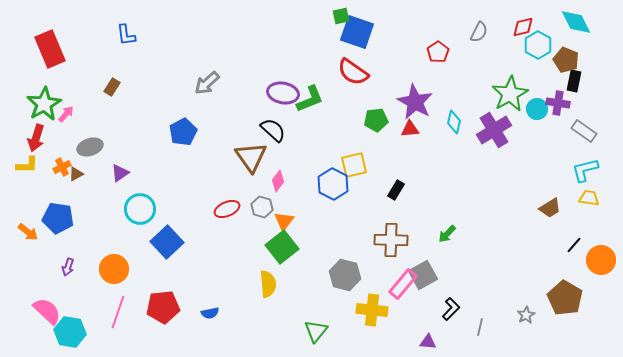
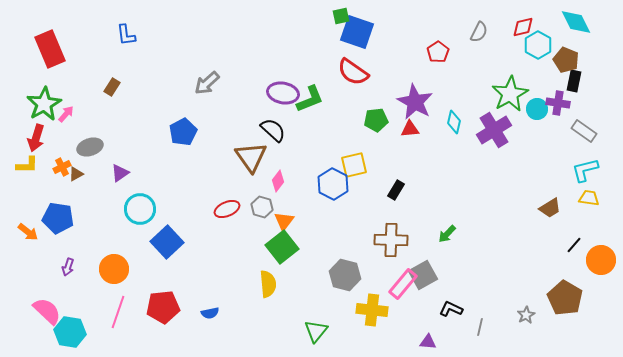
black L-shape at (451, 309): rotated 110 degrees counterclockwise
